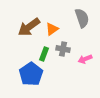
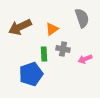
brown arrow: moved 9 px left; rotated 10 degrees clockwise
green rectangle: rotated 24 degrees counterclockwise
blue pentagon: rotated 15 degrees clockwise
